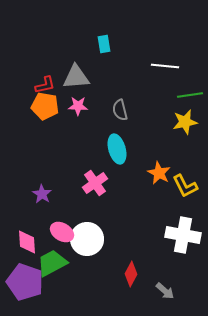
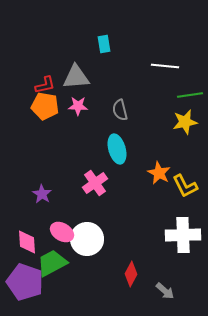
white cross: rotated 12 degrees counterclockwise
